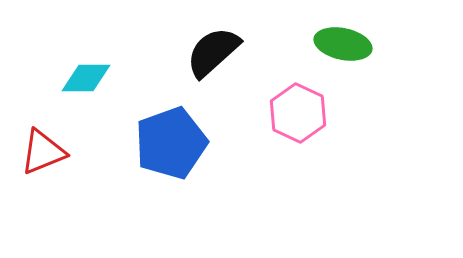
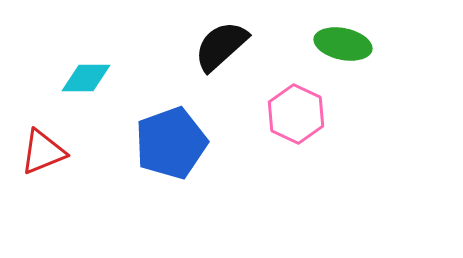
black semicircle: moved 8 px right, 6 px up
pink hexagon: moved 2 px left, 1 px down
